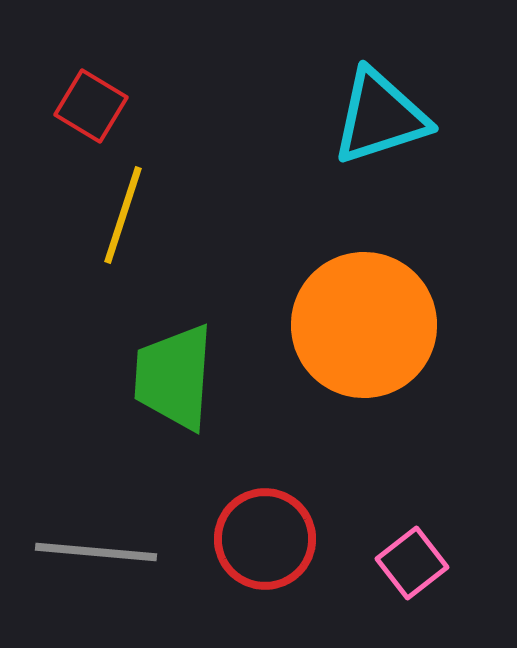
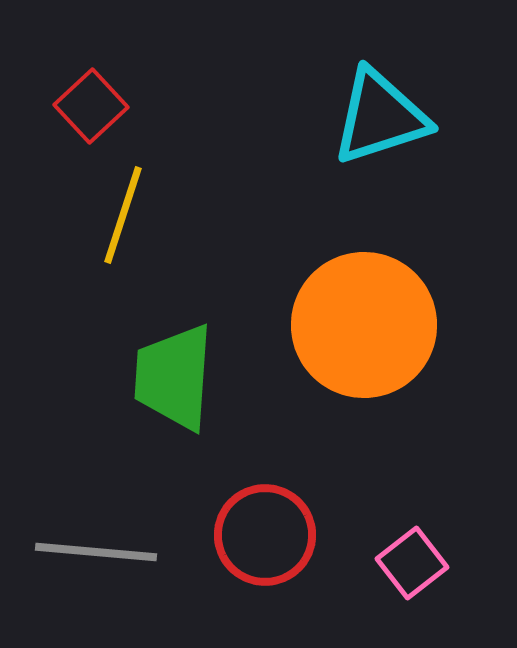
red square: rotated 16 degrees clockwise
red circle: moved 4 px up
